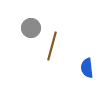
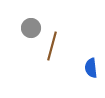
blue semicircle: moved 4 px right
